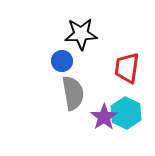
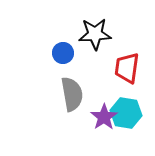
black star: moved 14 px right
blue circle: moved 1 px right, 8 px up
gray semicircle: moved 1 px left, 1 px down
cyan hexagon: rotated 16 degrees counterclockwise
